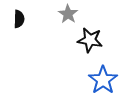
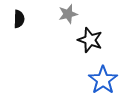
gray star: rotated 24 degrees clockwise
black star: rotated 10 degrees clockwise
